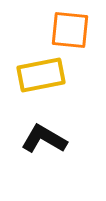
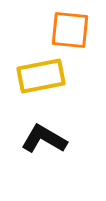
yellow rectangle: moved 1 px down
